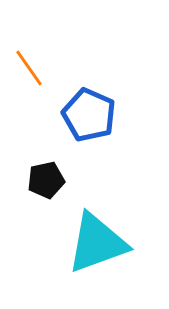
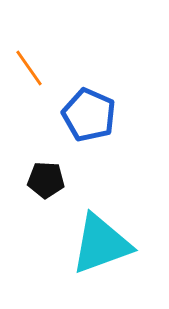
black pentagon: rotated 15 degrees clockwise
cyan triangle: moved 4 px right, 1 px down
